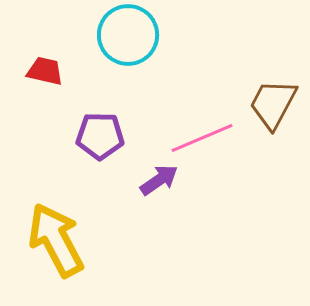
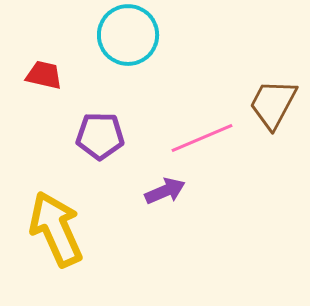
red trapezoid: moved 1 px left, 4 px down
purple arrow: moved 6 px right, 11 px down; rotated 12 degrees clockwise
yellow arrow: moved 11 px up; rotated 4 degrees clockwise
